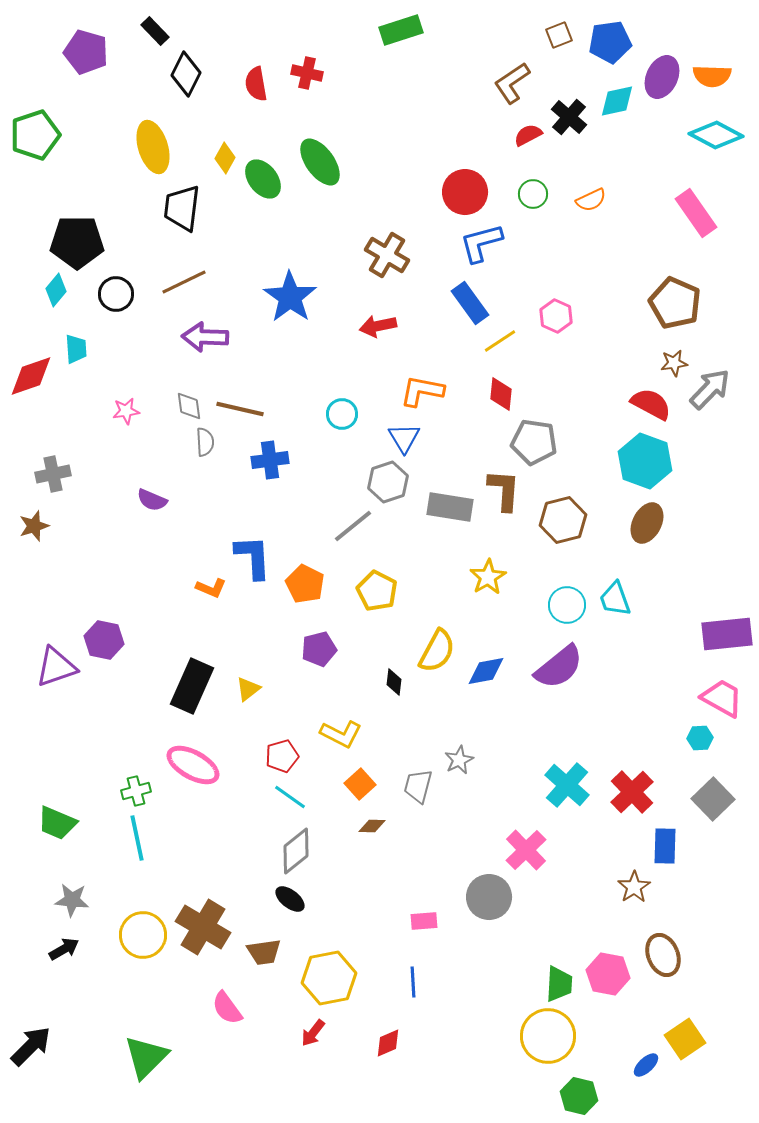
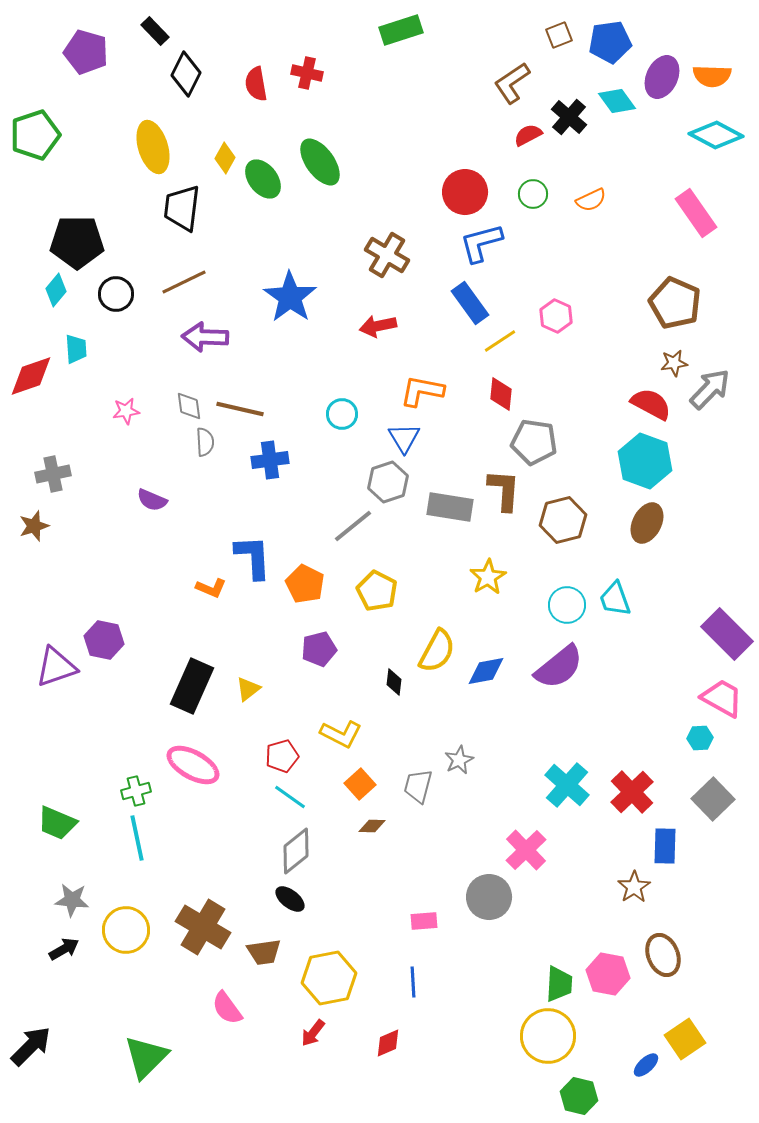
cyan diamond at (617, 101): rotated 66 degrees clockwise
purple rectangle at (727, 634): rotated 51 degrees clockwise
yellow circle at (143, 935): moved 17 px left, 5 px up
